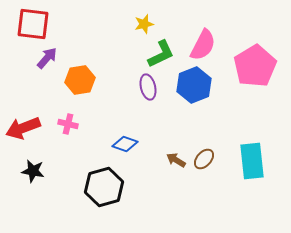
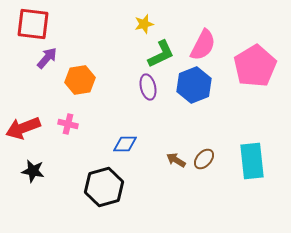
blue diamond: rotated 20 degrees counterclockwise
